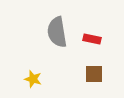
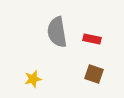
brown square: rotated 18 degrees clockwise
yellow star: rotated 30 degrees counterclockwise
